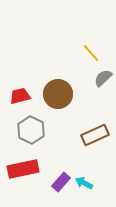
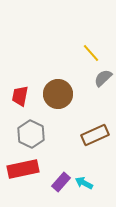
red trapezoid: rotated 65 degrees counterclockwise
gray hexagon: moved 4 px down
